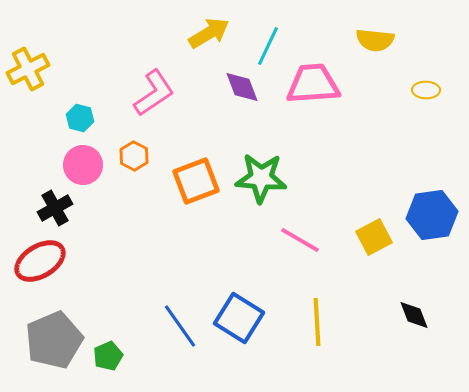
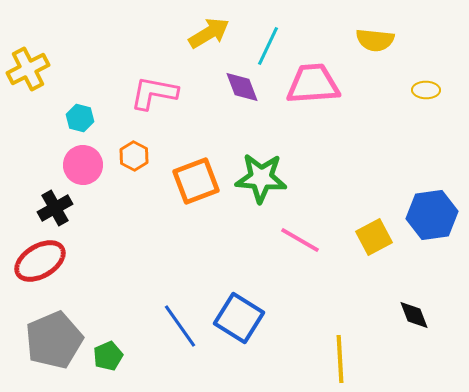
pink L-shape: rotated 135 degrees counterclockwise
yellow line: moved 23 px right, 37 px down
